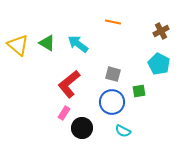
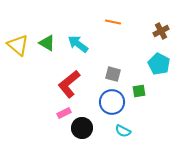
pink rectangle: rotated 32 degrees clockwise
